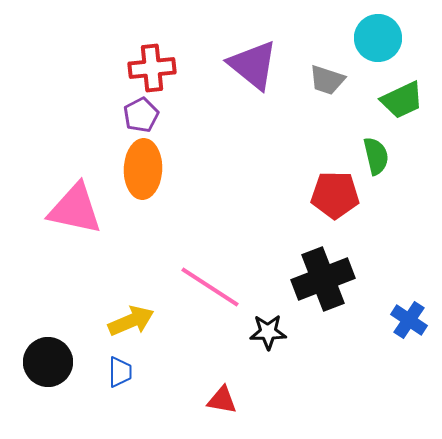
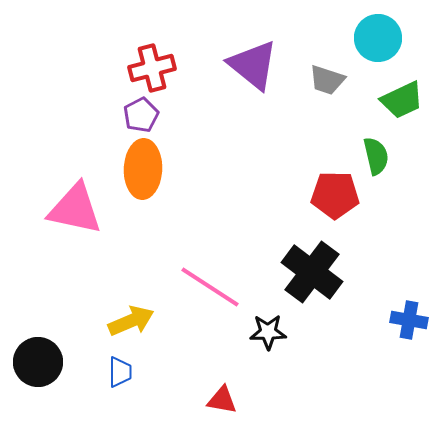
red cross: rotated 9 degrees counterclockwise
black cross: moved 11 px left, 7 px up; rotated 32 degrees counterclockwise
blue cross: rotated 24 degrees counterclockwise
black circle: moved 10 px left
